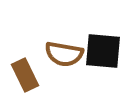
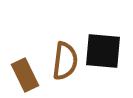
brown semicircle: moved 1 px right, 7 px down; rotated 93 degrees counterclockwise
